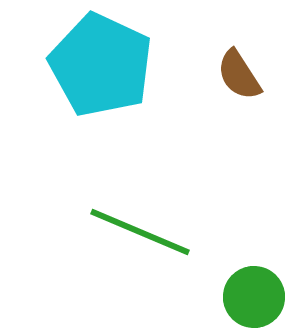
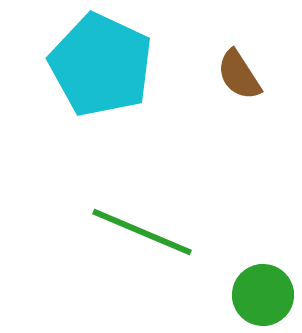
green line: moved 2 px right
green circle: moved 9 px right, 2 px up
